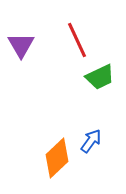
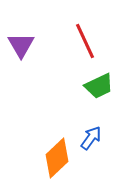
red line: moved 8 px right, 1 px down
green trapezoid: moved 1 px left, 9 px down
blue arrow: moved 3 px up
